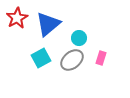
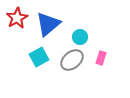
cyan circle: moved 1 px right, 1 px up
cyan square: moved 2 px left, 1 px up
